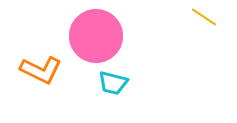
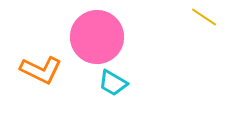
pink circle: moved 1 px right, 1 px down
cyan trapezoid: rotated 16 degrees clockwise
